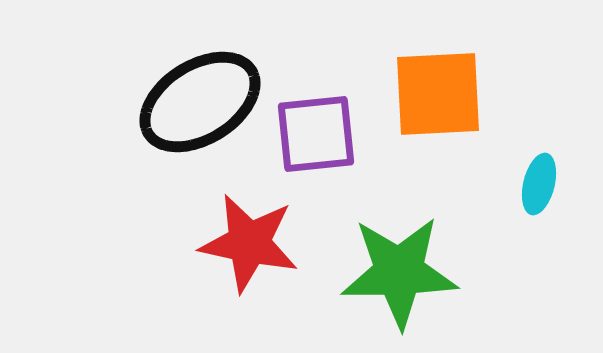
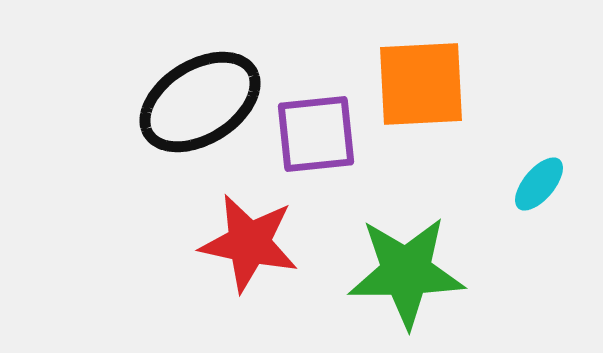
orange square: moved 17 px left, 10 px up
cyan ellipse: rotated 26 degrees clockwise
green star: moved 7 px right
